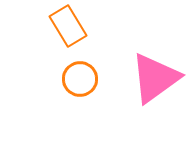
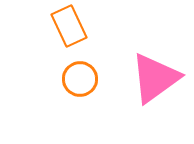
orange rectangle: moved 1 px right; rotated 6 degrees clockwise
